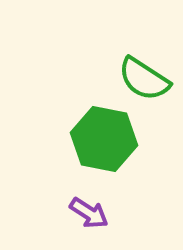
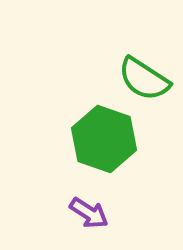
green hexagon: rotated 8 degrees clockwise
